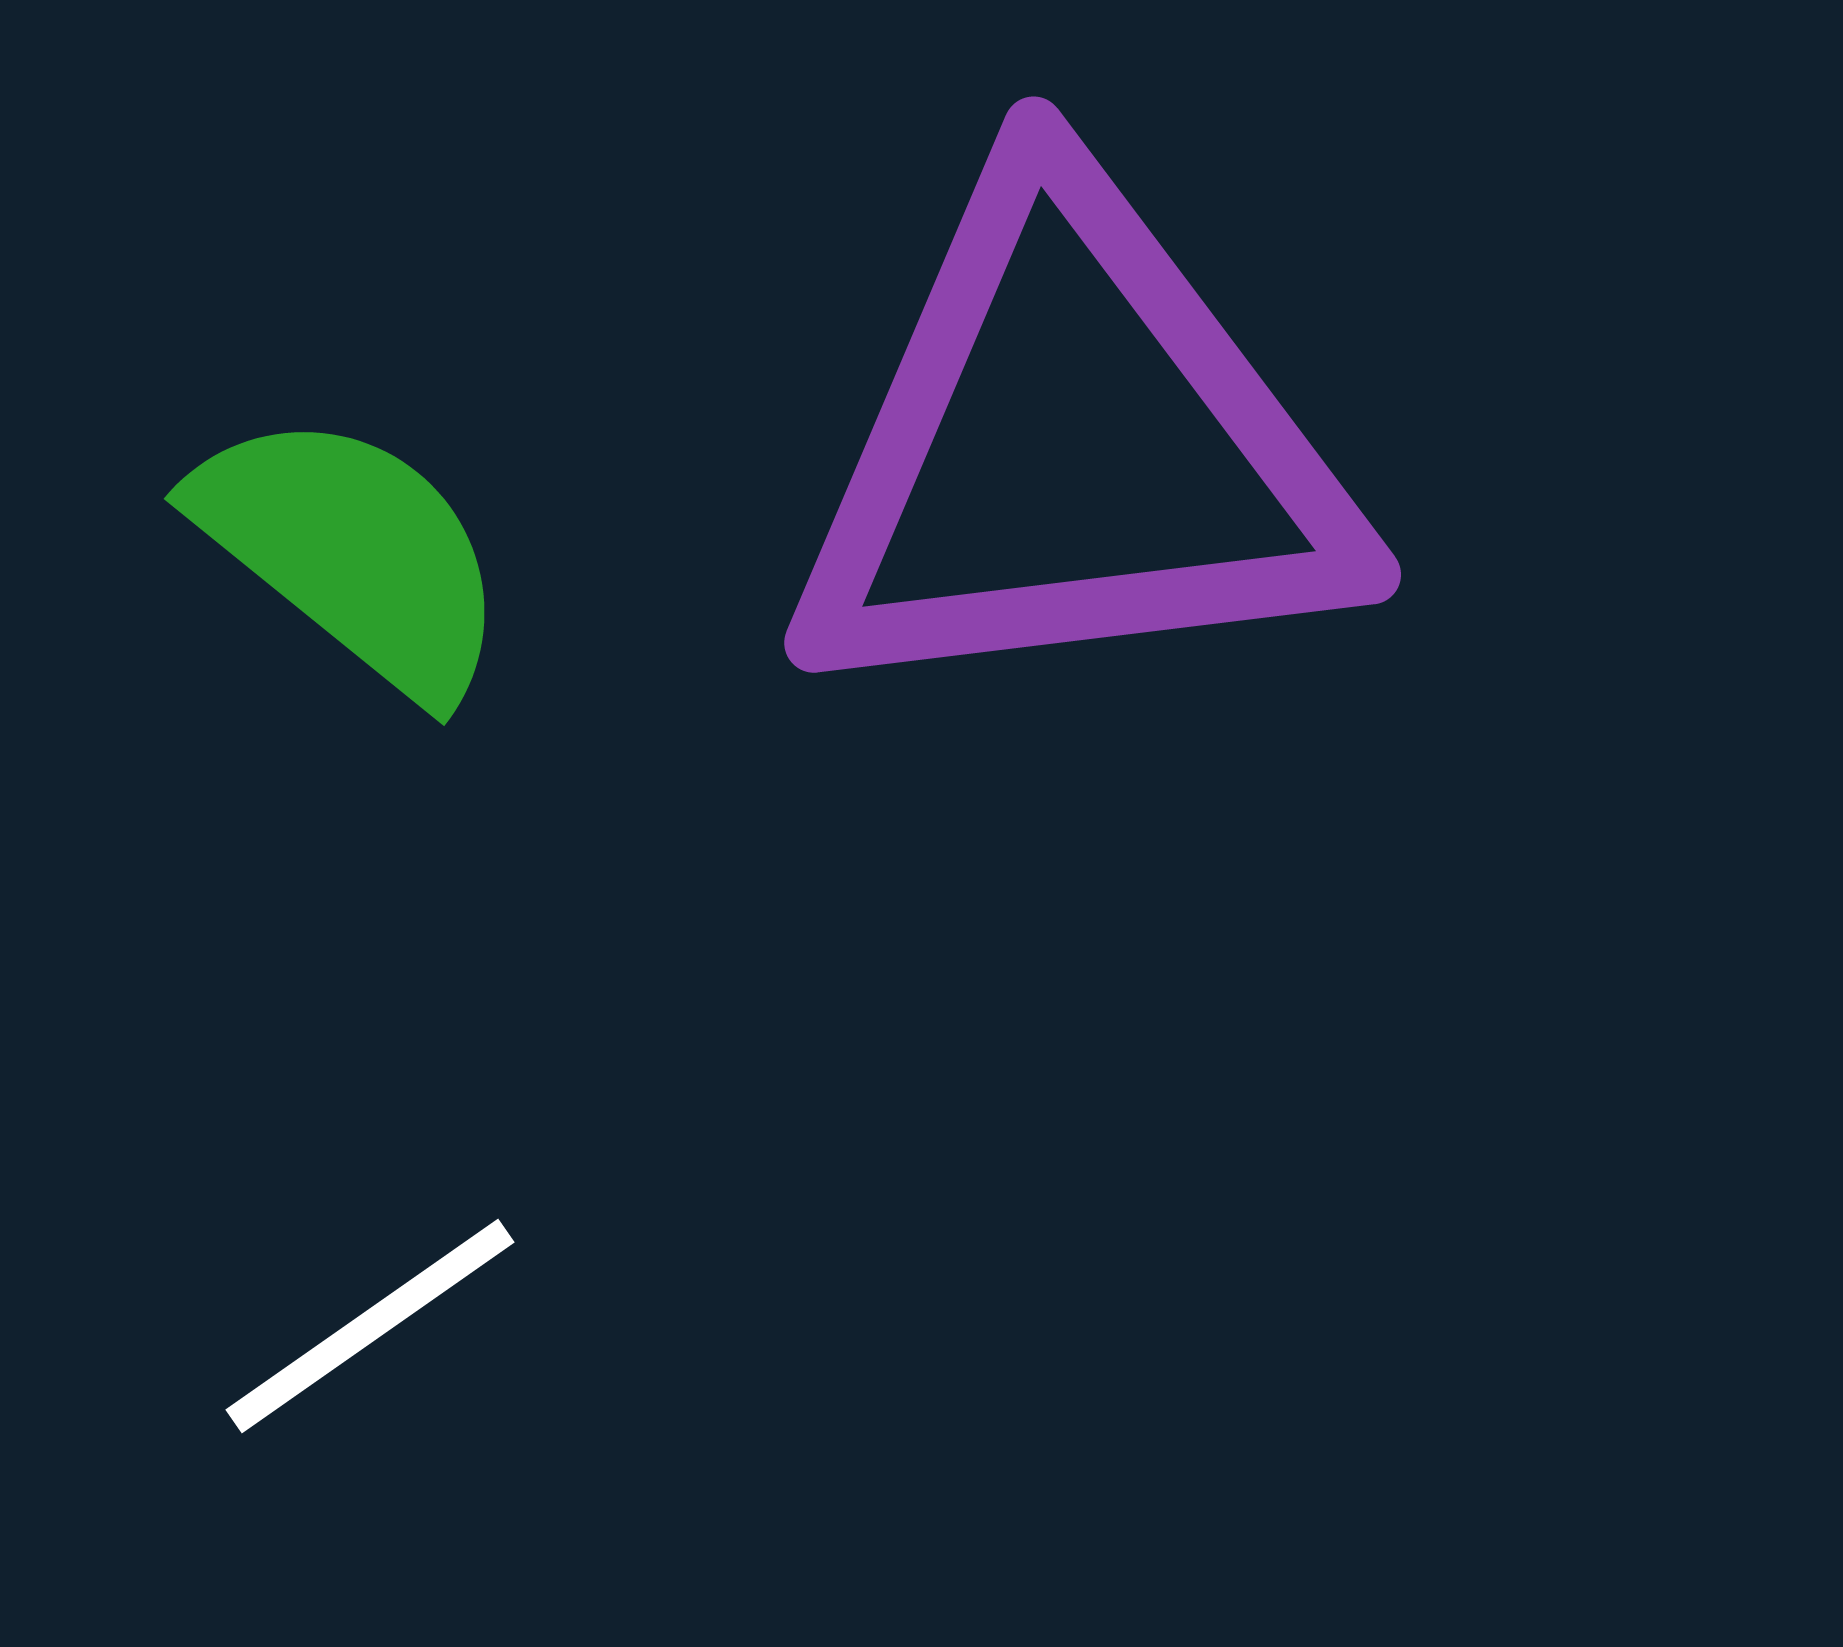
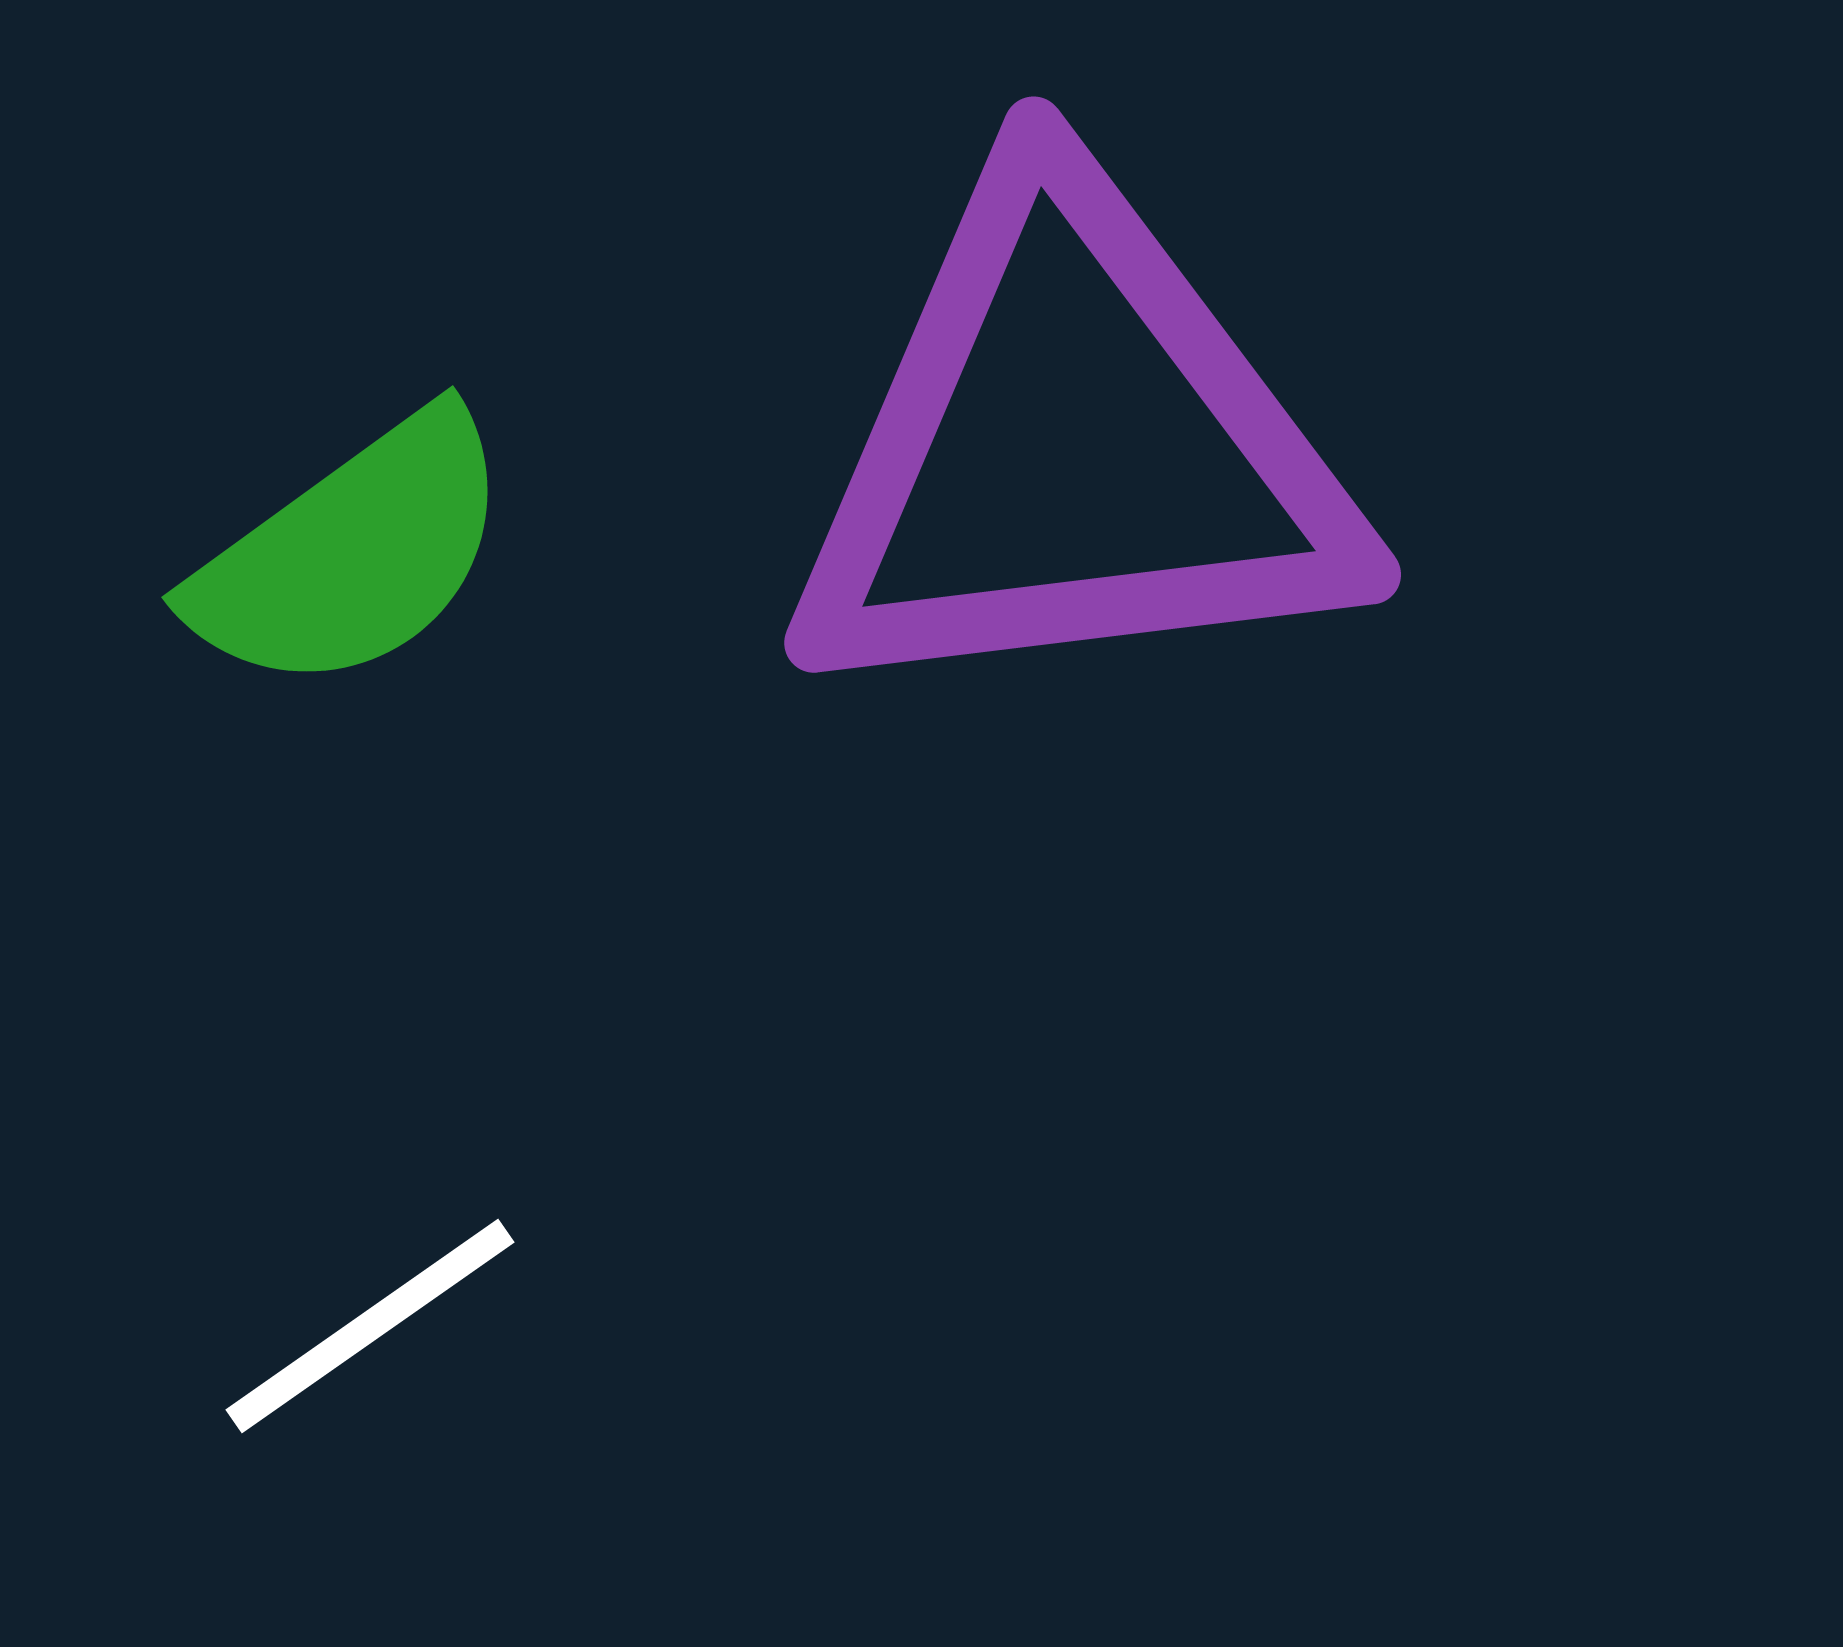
green semicircle: rotated 105 degrees clockwise
